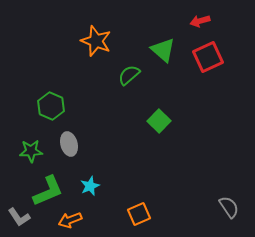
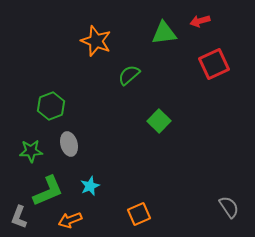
green triangle: moved 1 px right, 17 px up; rotated 48 degrees counterclockwise
red square: moved 6 px right, 7 px down
green hexagon: rotated 16 degrees clockwise
gray L-shape: rotated 55 degrees clockwise
